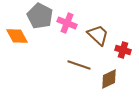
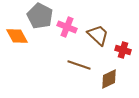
pink cross: moved 4 px down
